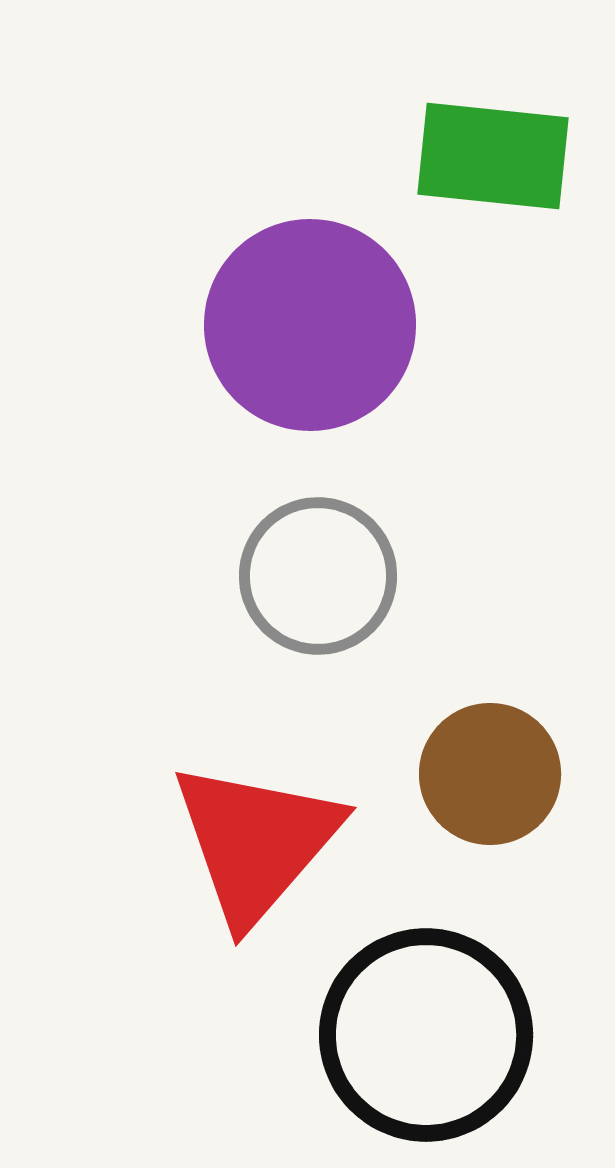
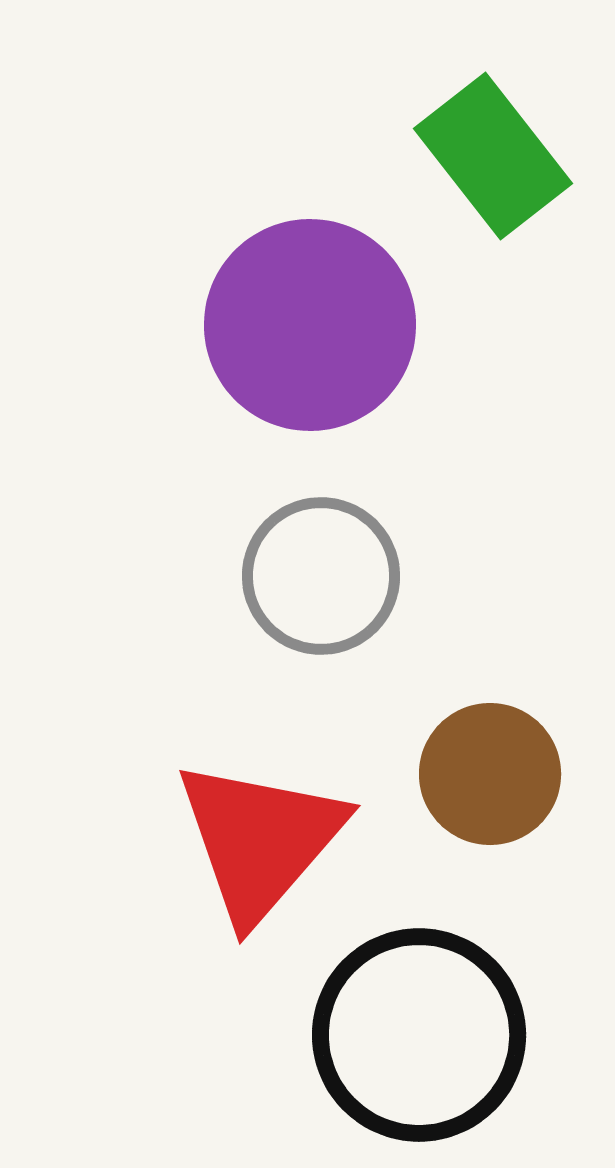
green rectangle: rotated 46 degrees clockwise
gray circle: moved 3 px right
red triangle: moved 4 px right, 2 px up
black circle: moved 7 px left
